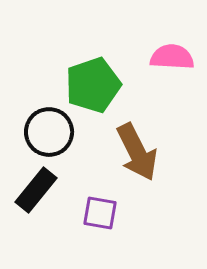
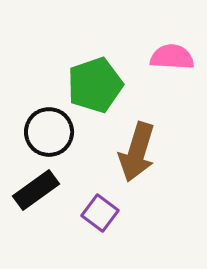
green pentagon: moved 2 px right
brown arrow: rotated 44 degrees clockwise
black rectangle: rotated 15 degrees clockwise
purple square: rotated 27 degrees clockwise
